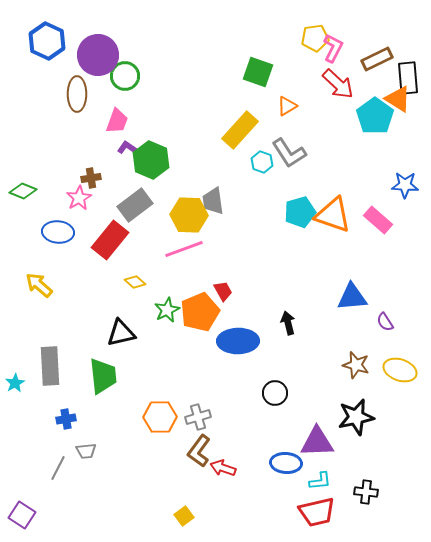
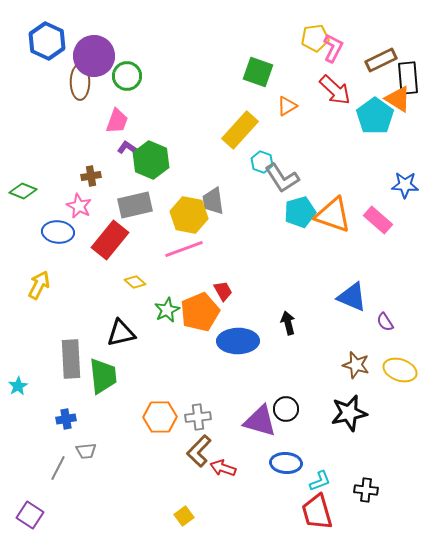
purple circle at (98, 55): moved 4 px left, 1 px down
brown rectangle at (377, 59): moved 4 px right, 1 px down
green circle at (125, 76): moved 2 px right
red arrow at (338, 84): moved 3 px left, 6 px down
brown ellipse at (77, 94): moved 3 px right, 12 px up
gray L-shape at (289, 153): moved 7 px left, 25 px down
brown cross at (91, 178): moved 2 px up
pink star at (79, 198): moved 8 px down; rotated 15 degrees counterclockwise
gray rectangle at (135, 205): rotated 24 degrees clockwise
yellow hexagon at (189, 215): rotated 9 degrees clockwise
yellow arrow at (39, 285): rotated 76 degrees clockwise
blue triangle at (352, 297): rotated 28 degrees clockwise
gray rectangle at (50, 366): moved 21 px right, 7 px up
cyan star at (15, 383): moved 3 px right, 3 px down
black circle at (275, 393): moved 11 px right, 16 px down
gray cross at (198, 417): rotated 10 degrees clockwise
black star at (356, 417): moved 7 px left, 4 px up
purple triangle at (317, 442): moved 57 px left, 21 px up; rotated 18 degrees clockwise
brown L-shape at (199, 451): rotated 8 degrees clockwise
cyan L-shape at (320, 481): rotated 15 degrees counterclockwise
black cross at (366, 492): moved 2 px up
red trapezoid at (317, 512): rotated 87 degrees clockwise
purple square at (22, 515): moved 8 px right
